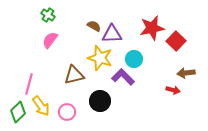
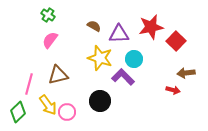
red star: moved 1 px left, 1 px up
purple triangle: moved 7 px right
brown triangle: moved 16 px left
yellow arrow: moved 7 px right, 1 px up
